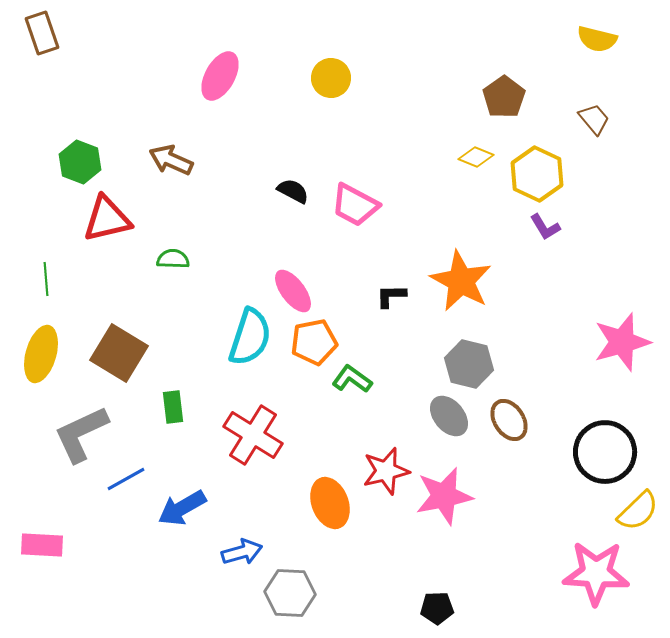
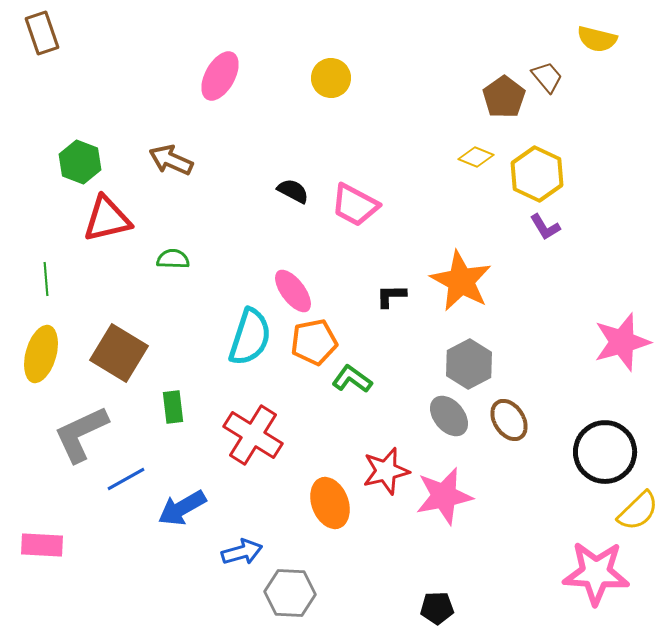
brown trapezoid at (594, 119): moved 47 px left, 42 px up
gray hexagon at (469, 364): rotated 18 degrees clockwise
